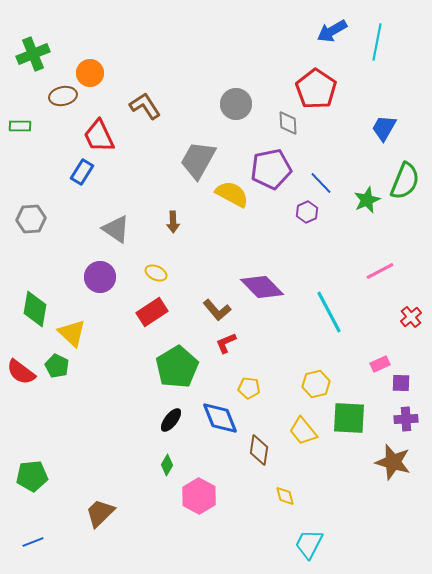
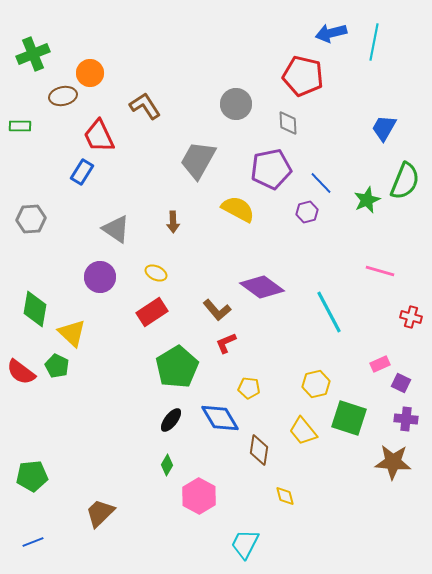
blue arrow at (332, 31): moved 1 px left, 2 px down; rotated 16 degrees clockwise
cyan line at (377, 42): moved 3 px left
red pentagon at (316, 89): moved 13 px left, 13 px up; rotated 21 degrees counterclockwise
yellow semicircle at (232, 194): moved 6 px right, 15 px down
purple hexagon at (307, 212): rotated 10 degrees clockwise
pink line at (380, 271): rotated 44 degrees clockwise
purple diamond at (262, 287): rotated 9 degrees counterclockwise
red cross at (411, 317): rotated 35 degrees counterclockwise
purple square at (401, 383): rotated 24 degrees clockwise
blue diamond at (220, 418): rotated 9 degrees counterclockwise
green square at (349, 418): rotated 15 degrees clockwise
purple cross at (406, 419): rotated 10 degrees clockwise
brown star at (393, 462): rotated 12 degrees counterclockwise
cyan trapezoid at (309, 544): moved 64 px left
